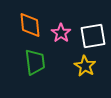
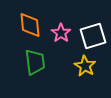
white square: rotated 8 degrees counterclockwise
